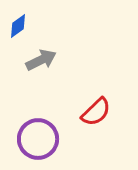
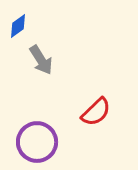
gray arrow: rotated 84 degrees clockwise
purple circle: moved 1 px left, 3 px down
